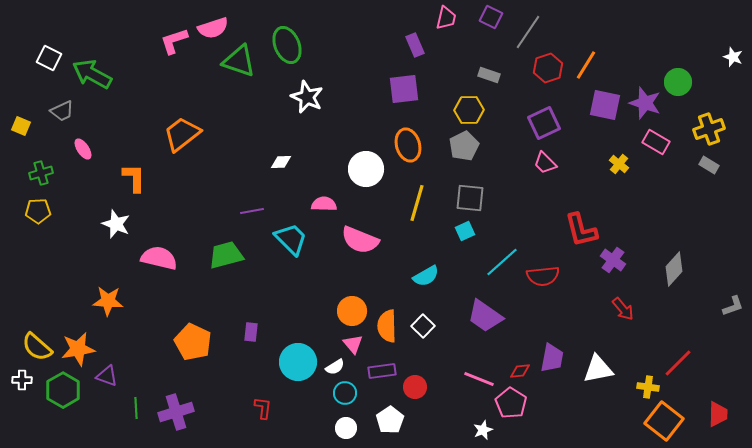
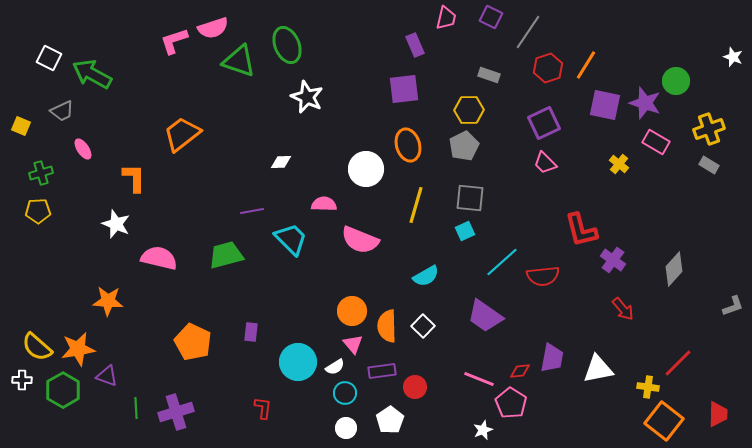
green circle at (678, 82): moved 2 px left, 1 px up
yellow line at (417, 203): moved 1 px left, 2 px down
